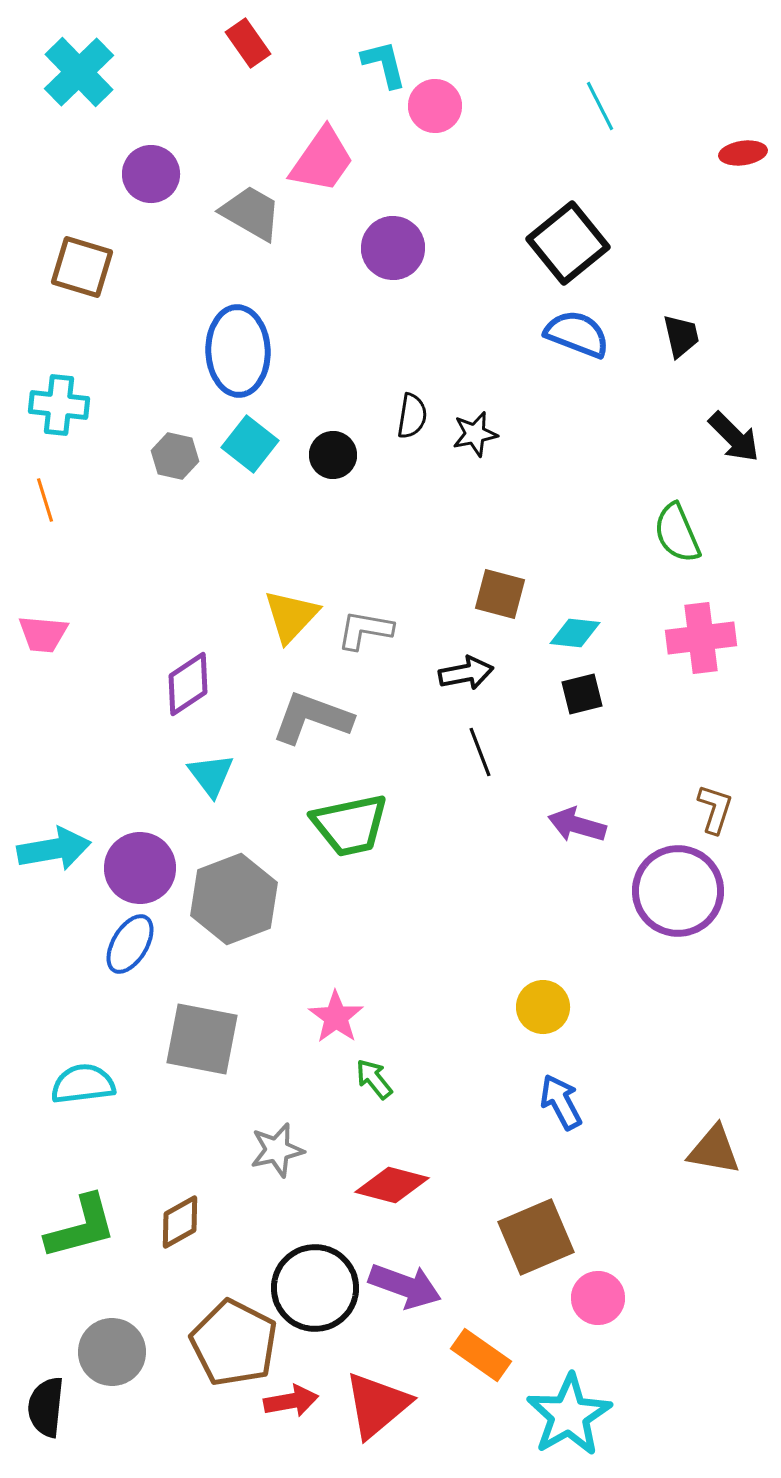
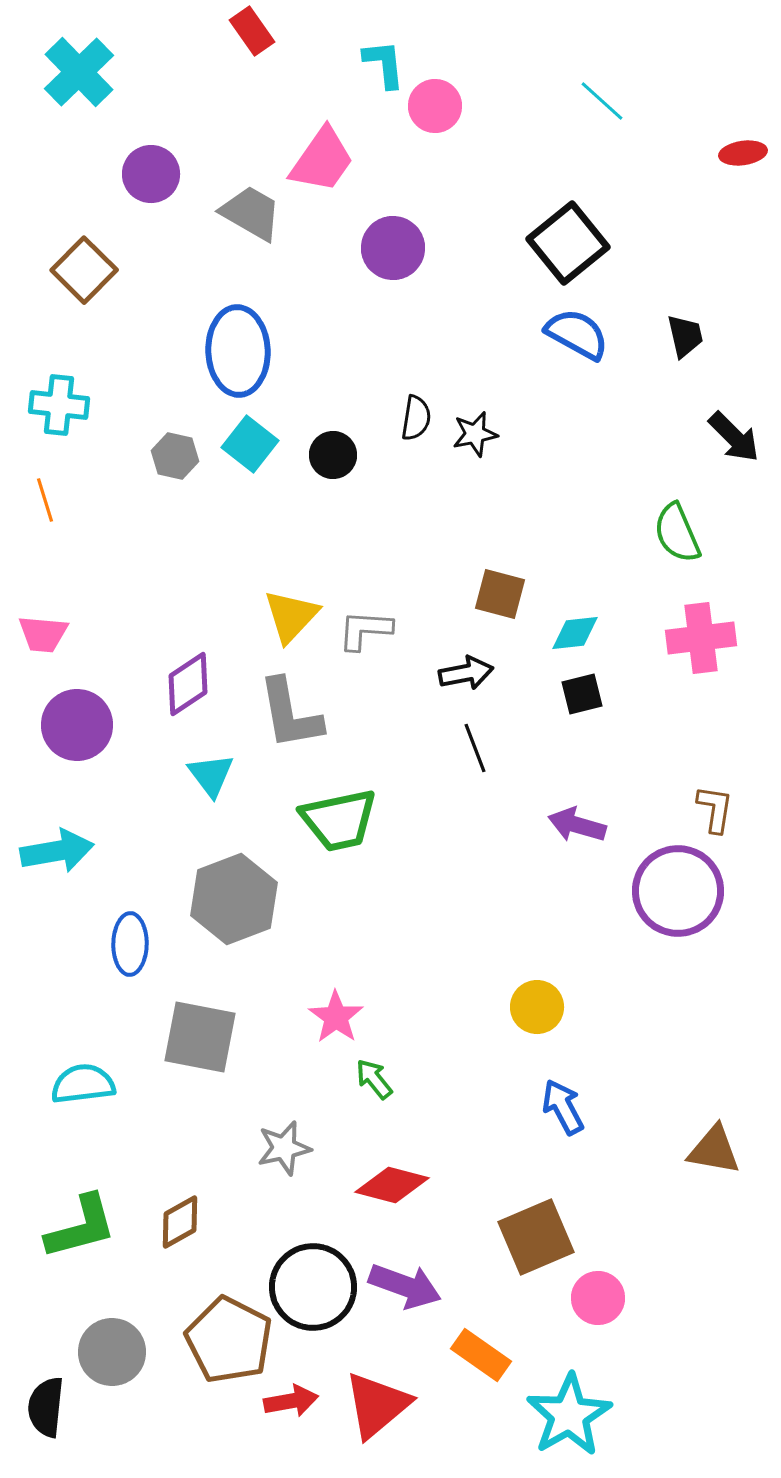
red rectangle at (248, 43): moved 4 px right, 12 px up
cyan L-shape at (384, 64): rotated 8 degrees clockwise
cyan line at (600, 106): moved 2 px right, 5 px up; rotated 21 degrees counterclockwise
brown square at (82, 267): moved 2 px right, 3 px down; rotated 28 degrees clockwise
blue semicircle at (577, 334): rotated 8 degrees clockwise
black trapezoid at (681, 336): moved 4 px right
black semicircle at (412, 416): moved 4 px right, 2 px down
gray L-shape at (365, 630): rotated 6 degrees counterclockwise
cyan diamond at (575, 633): rotated 12 degrees counterclockwise
gray L-shape at (312, 718): moved 22 px left, 4 px up; rotated 120 degrees counterclockwise
black line at (480, 752): moved 5 px left, 4 px up
brown L-shape at (715, 809): rotated 9 degrees counterclockwise
green trapezoid at (350, 825): moved 11 px left, 5 px up
cyan arrow at (54, 849): moved 3 px right, 2 px down
purple circle at (140, 868): moved 63 px left, 143 px up
blue ellipse at (130, 944): rotated 30 degrees counterclockwise
yellow circle at (543, 1007): moved 6 px left
gray square at (202, 1039): moved 2 px left, 2 px up
blue arrow at (561, 1102): moved 2 px right, 5 px down
gray star at (277, 1150): moved 7 px right, 2 px up
black circle at (315, 1288): moved 2 px left, 1 px up
brown pentagon at (234, 1343): moved 5 px left, 3 px up
